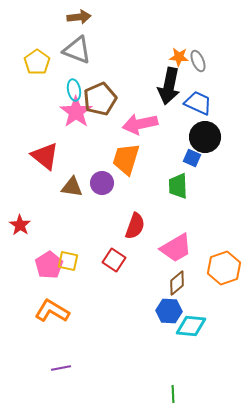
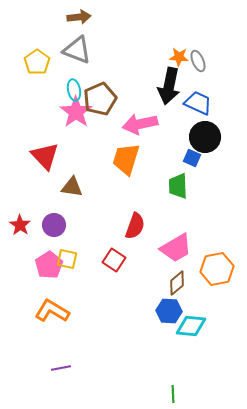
red triangle: rotated 8 degrees clockwise
purple circle: moved 48 px left, 42 px down
yellow square: moved 1 px left, 2 px up
orange hexagon: moved 7 px left, 1 px down; rotated 8 degrees clockwise
